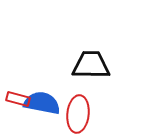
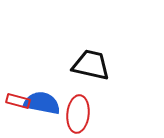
black trapezoid: rotated 12 degrees clockwise
red rectangle: moved 2 px down
